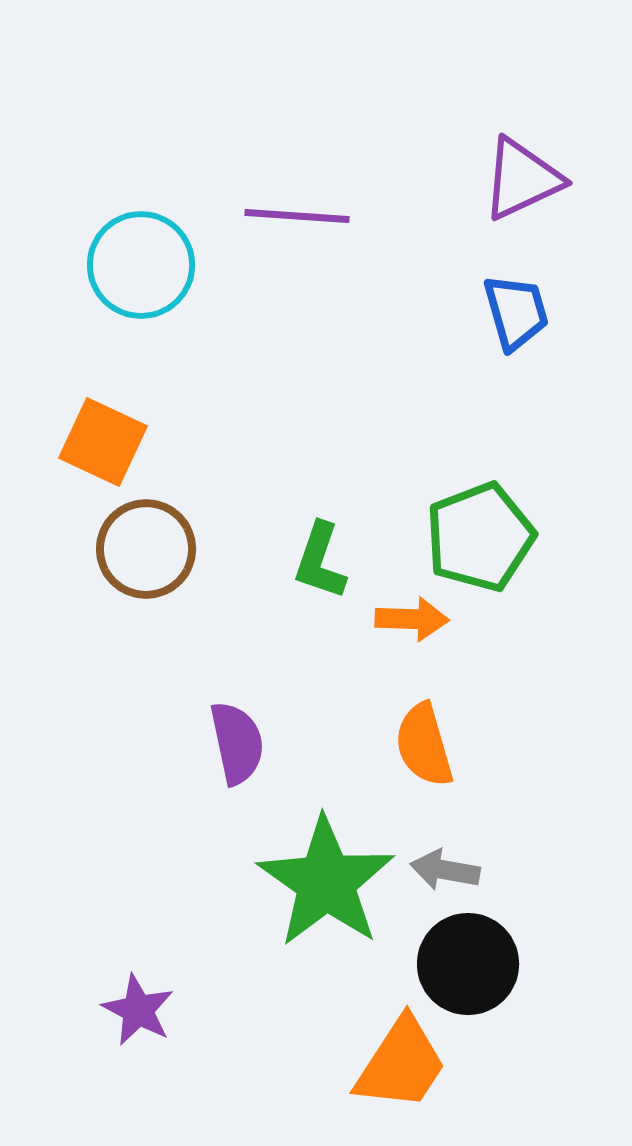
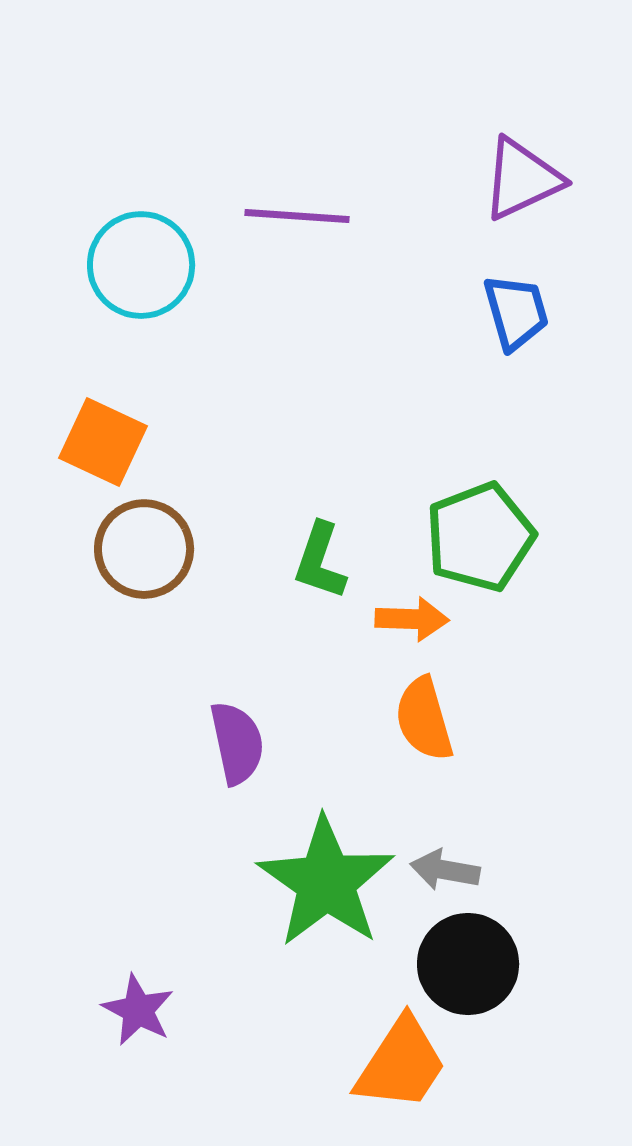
brown circle: moved 2 px left
orange semicircle: moved 26 px up
